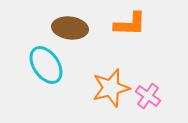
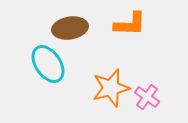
brown ellipse: rotated 16 degrees counterclockwise
cyan ellipse: moved 2 px right, 1 px up
pink cross: moved 1 px left, 1 px down
